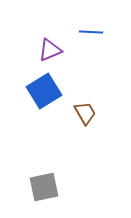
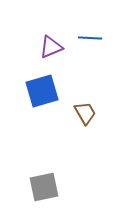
blue line: moved 1 px left, 6 px down
purple triangle: moved 1 px right, 3 px up
blue square: moved 2 px left; rotated 16 degrees clockwise
